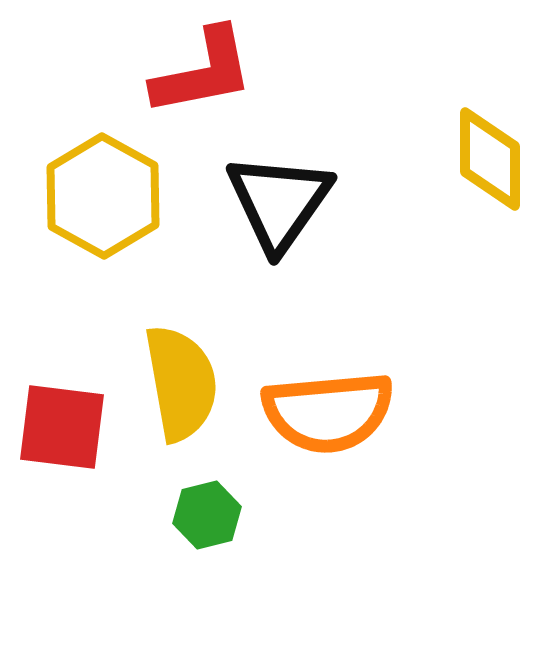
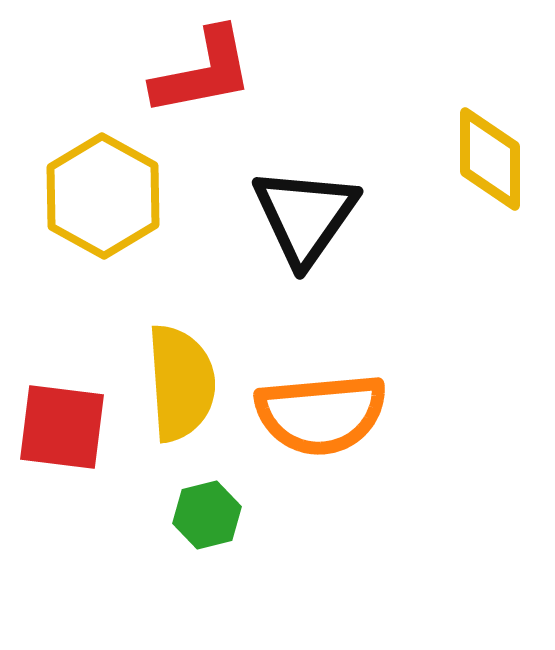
black triangle: moved 26 px right, 14 px down
yellow semicircle: rotated 6 degrees clockwise
orange semicircle: moved 7 px left, 2 px down
